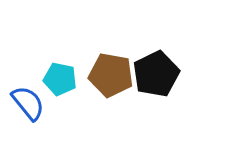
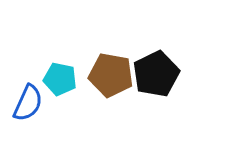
blue semicircle: rotated 63 degrees clockwise
